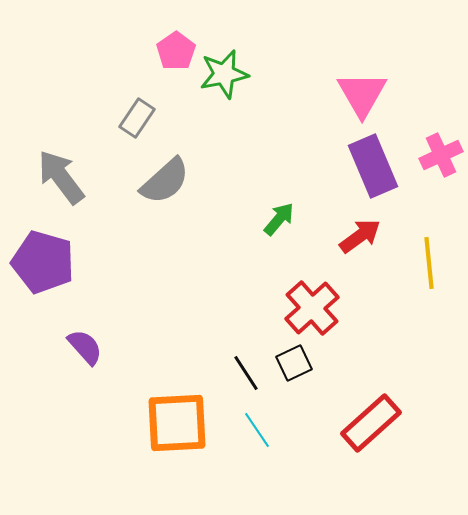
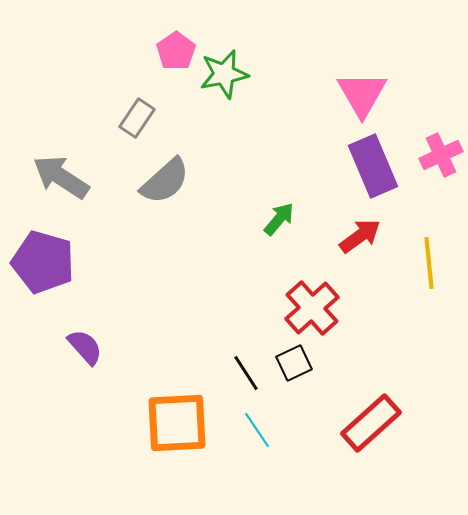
gray arrow: rotated 20 degrees counterclockwise
